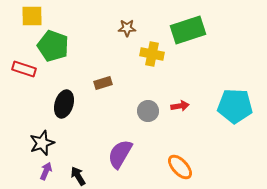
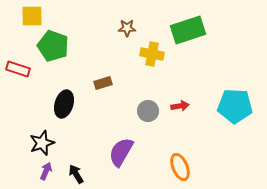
red rectangle: moved 6 px left
purple semicircle: moved 1 px right, 2 px up
orange ellipse: rotated 20 degrees clockwise
black arrow: moved 2 px left, 2 px up
